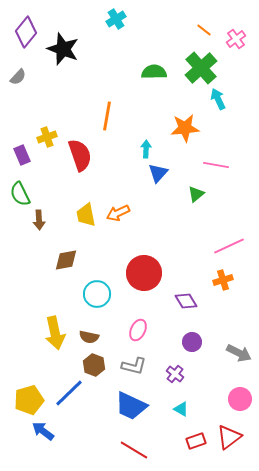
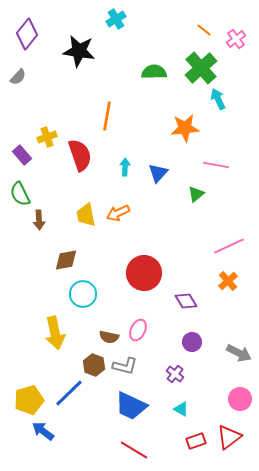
purple diamond at (26, 32): moved 1 px right, 2 px down
black star at (63, 49): moved 16 px right, 2 px down; rotated 12 degrees counterclockwise
cyan arrow at (146, 149): moved 21 px left, 18 px down
purple rectangle at (22, 155): rotated 18 degrees counterclockwise
orange cross at (223, 280): moved 5 px right, 1 px down; rotated 24 degrees counterclockwise
cyan circle at (97, 294): moved 14 px left
brown semicircle at (89, 337): moved 20 px right
gray L-shape at (134, 366): moved 9 px left
